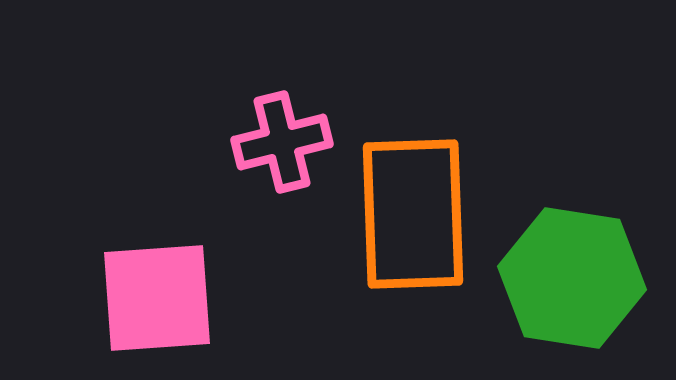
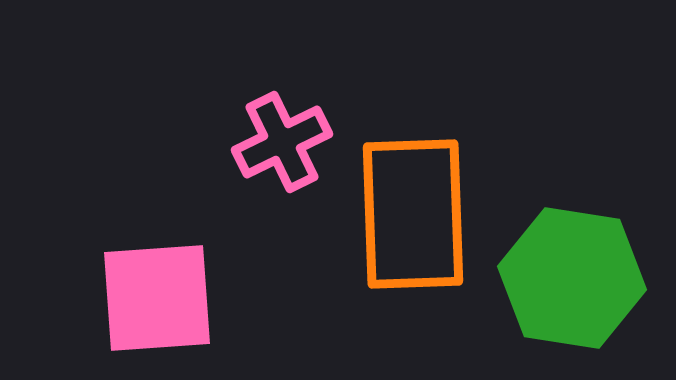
pink cross: rotated 12 degrees counterclockwise
